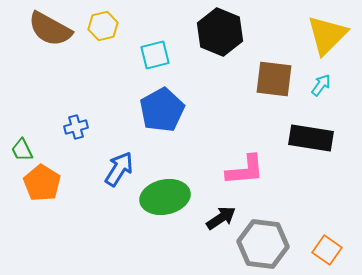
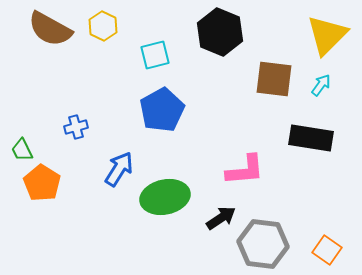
yellow hexagon: rotated 20 degrees counterclockwise
